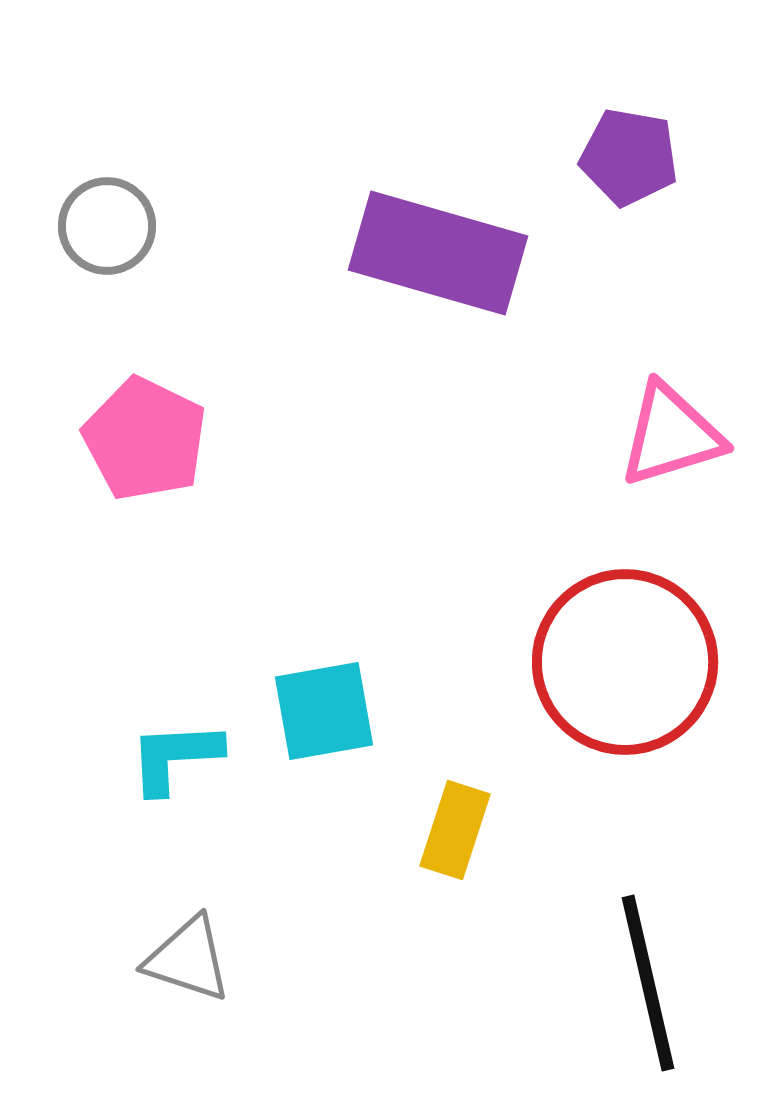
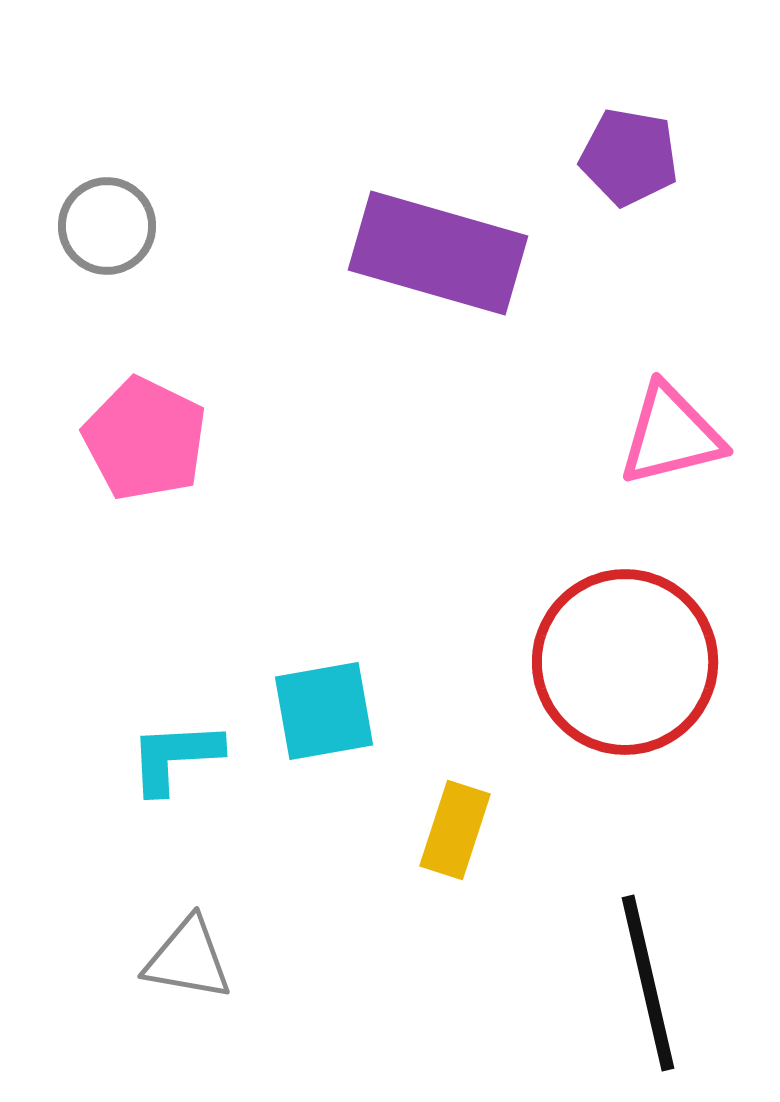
pink triangle: rotated 3 degrees clockwise
gray triangle: rotated 8 degrees counterclockwise
